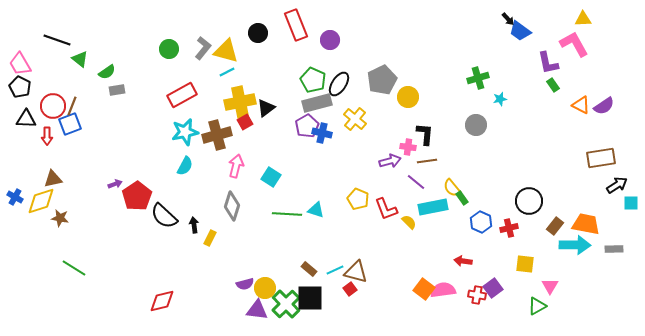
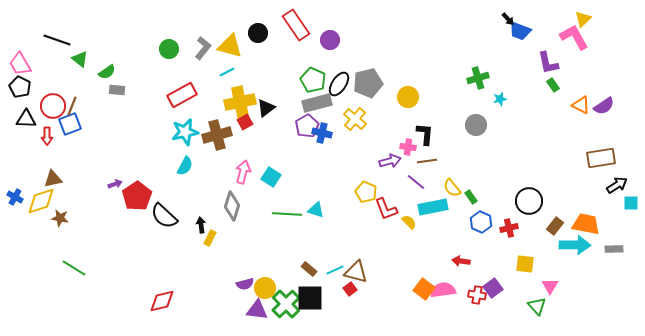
yellow triangle at (583, 19): rotated 42 degrees counterclockwise
red rectangle at (296, 25): rotated 12 degrees counterclockwise
blue trapezoid at (520, 31): rotated 15 degrees counterclockwise
pink L-shape at (574, 44): moved 7 px up
yellow triangle at (226, 51): moved 4 px right, 5 px up
gray pentagon at (382, 80): moved 14 px left, 3 px down; rotated 12 degrees clockwise
gray rectangle at (117, 90): rotated 14 degrees clockwise
pink arrow at (236, 166): moved 7 px right, 6 px down
green rectangle at (462, 198): moved 9 px right, 1 px up
yellow pentagon at (358, 199): moved 8 px right, 7 px up
black arrow at (194, 225): moved 7 px right
red arrow at (463, 261): moved 2 px left
green triangle at (537, 306): rotated 42 degrees counterclockwise
